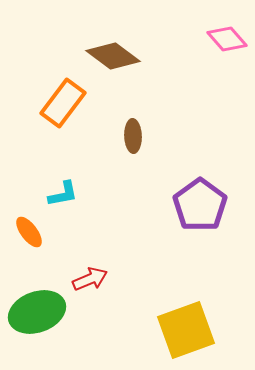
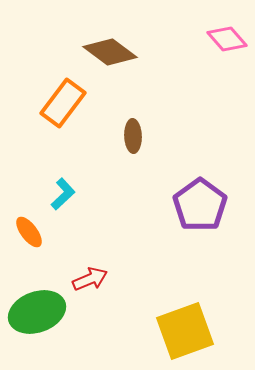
brown diamond: moved 3 px left, 4 px up
cyan L-shape: rotated 32 degrees counterclockwise
yellow square: moved 1 px left, 1 px down
